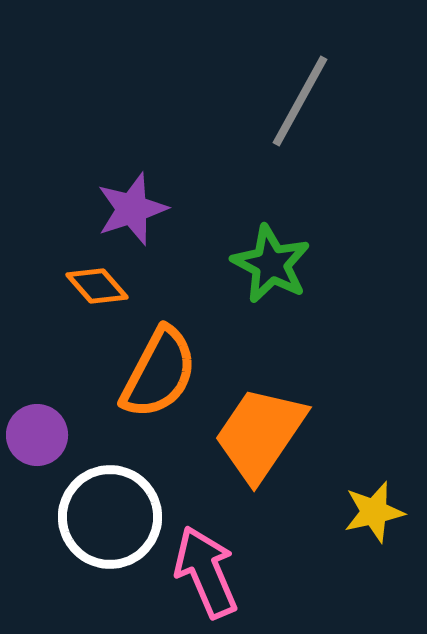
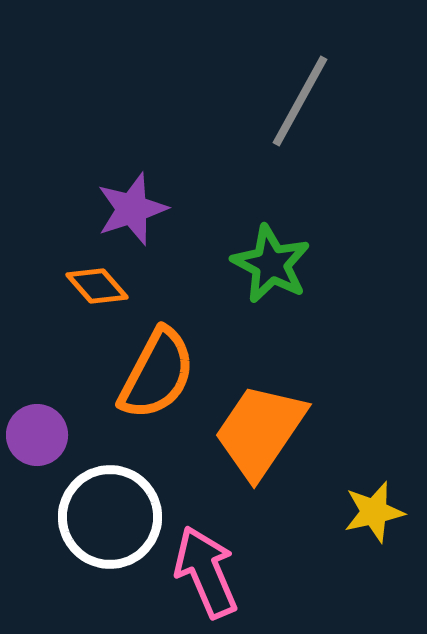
orange semicircle: moved 2 px left, 1 px down
orange trapezoid: moved 3 px up
